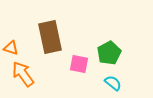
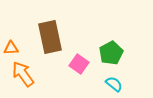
orange triangle: rotated 21 degrees counterclockwise
green pentagon: moved 2 px right
pink square: rotated 24 degrees clockwise
cyan semicircle: moved 1 px right, 1 px down
